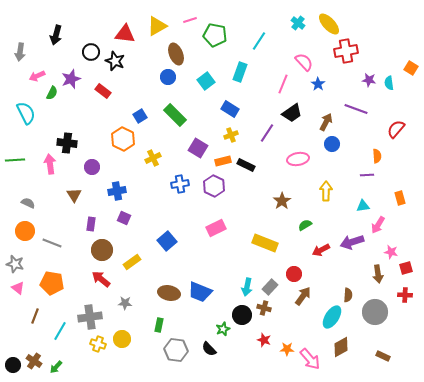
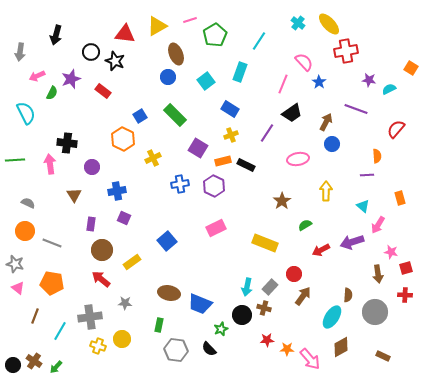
green pentagon at (215, 35): rotated 30 degrees clockwise
cyan semicircle at (389, 83): moved 6 px down; rotated 72 degrees clockwise
blue star at (318, 84): moved 1 px right, 2 px up
cyan triangle at (363, 206): rotated 48 degrees clockwise
blue trapezoid at (200, 292): moved 12 px down
green star at (223, 329): moved 2 px left
red star at (264, 340): moved 3 px right; rotated 24 degrees counterclockwise
yellow cross at (98, 344): moved 2 px down
